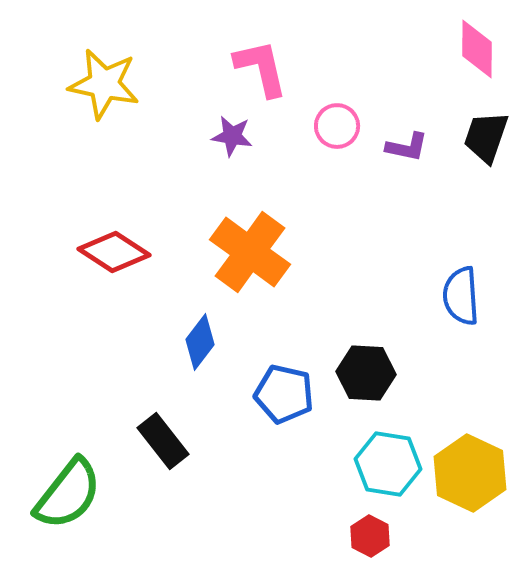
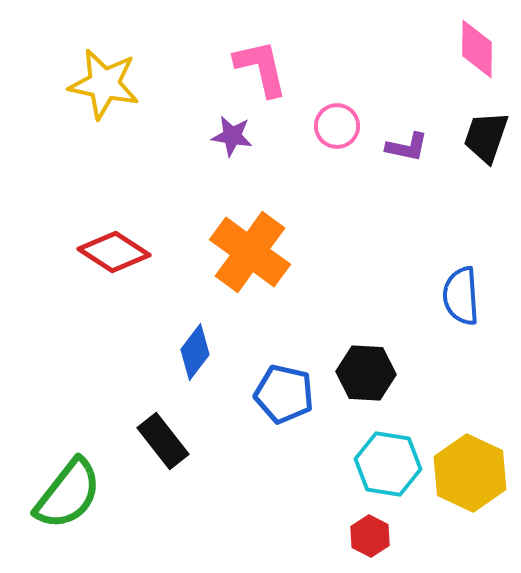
blue diamond: moved 5 px left, 10 px down
